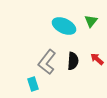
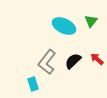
black semicircle: rotated 138 degrees counterclockwise
